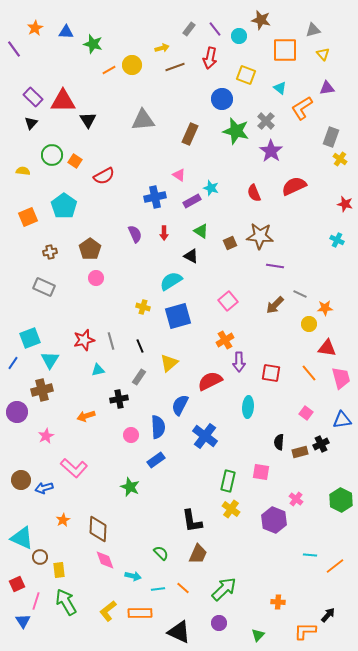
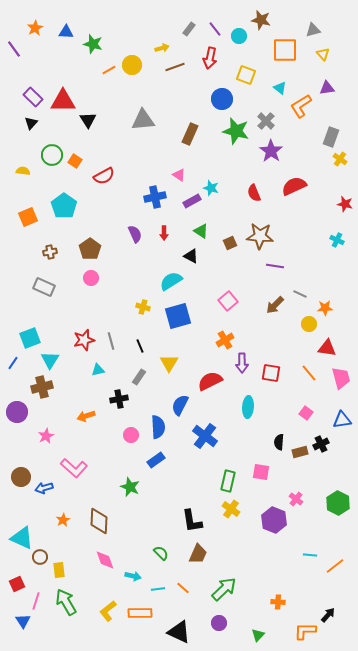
orange L-shape at (302, 108): moved 1 px left, 2 px up
pink circle at (96, 278): moved 5 px left
purple arrow at (239, 362): moved 3 px right, 1 px down
yellow triangle at (169, 363): rotated 18 degrees counterclockwise
brown cross at (42, 390): moved 3 px up
brown circle at (21, 480): moved 3 px up
green hexagon at (341, 500): moved 3 px left, 3 px down
brown diamond at (98, 529): moved 1 px right, 8 px up
